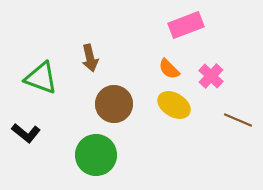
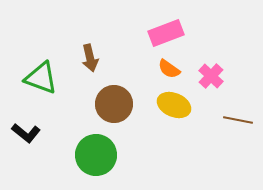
pink rectangle: moved 20 px left, 8 px down
orange semicircle: rotated 10 degrees counterclockwise
yellow ellipse: rotated 8 degrees counterclockwise
brown line: rotated 12 degrees counterclockwise
